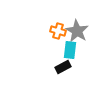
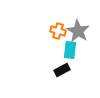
gray star: moved 1 px right
black rectangle: moved 1 px left, 3 px down
